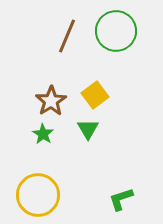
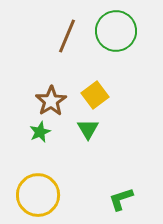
green star: moved 3 px left, 2 px up; rotated 15 degrees clockwise
